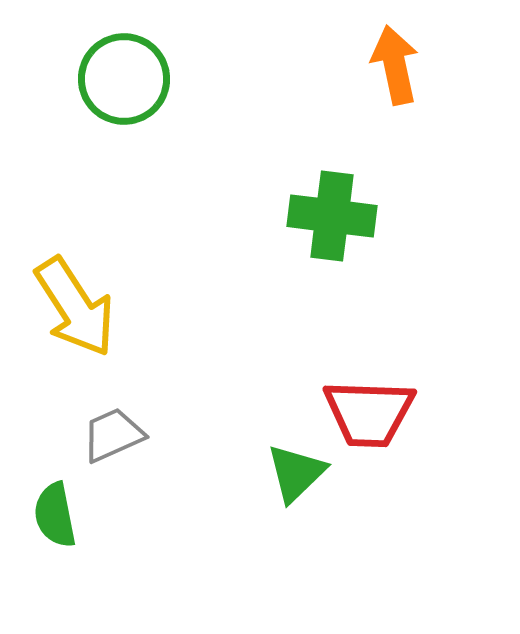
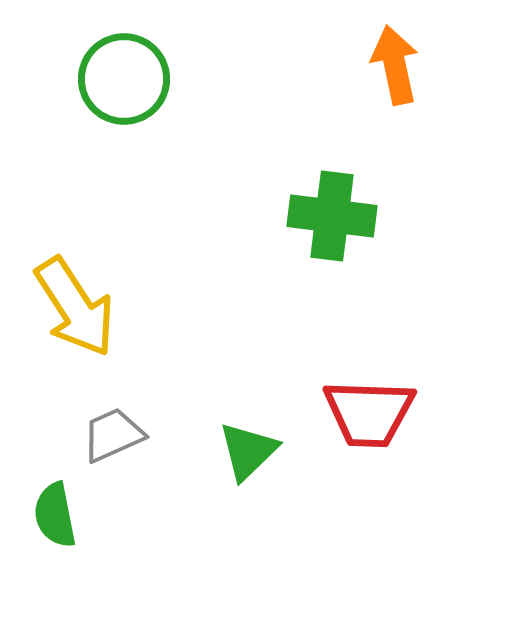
green triangle: moved 48 px left, 22 px up
